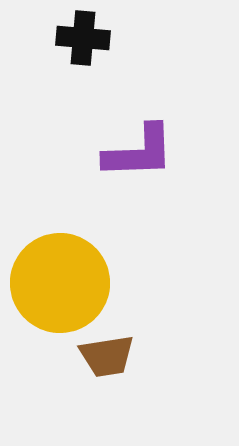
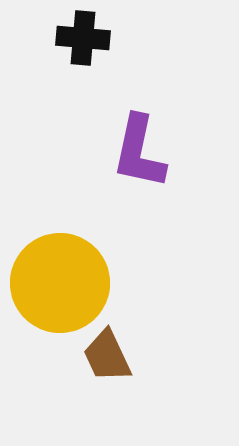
purple L-shape: rotated 104 degrees clockwise
brown trapezoid: rotated 74 degrees clockwise
